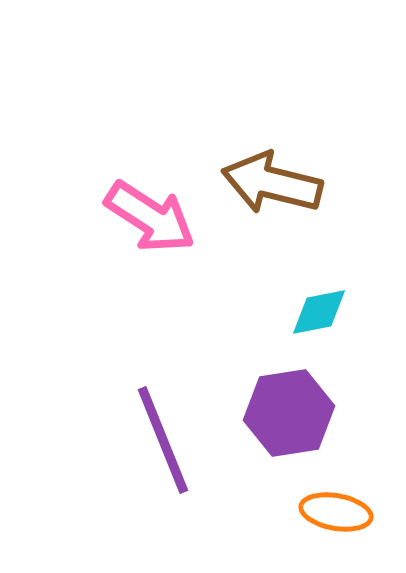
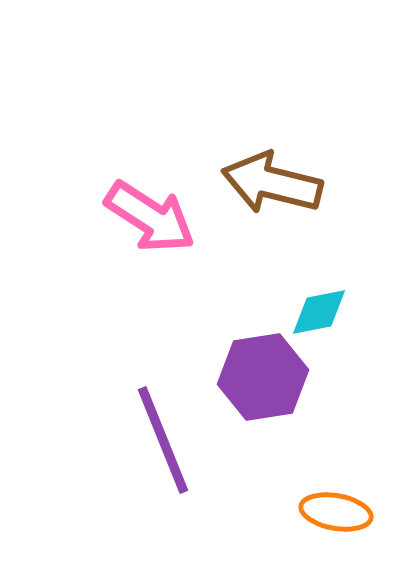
purple hexagon: moved 26 px left, 36 px up
